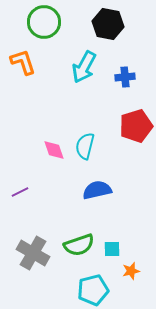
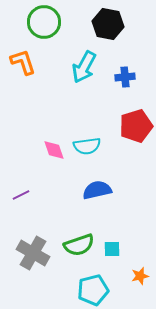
cyan semicircle: moved 2 px right; rotated 112 degrees counterclockwise
purple line: moved 1 px right, 3 px down
orange star: moved 9 px right, 5 px down
